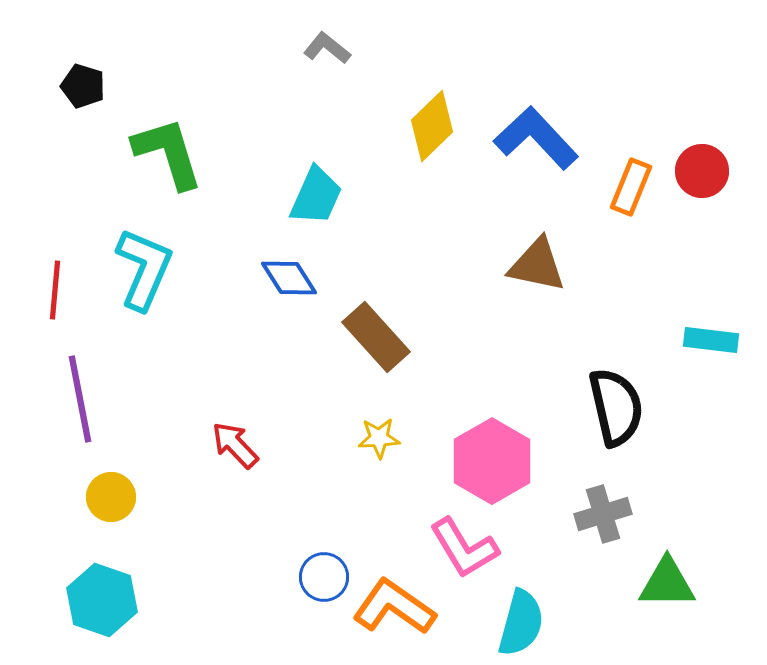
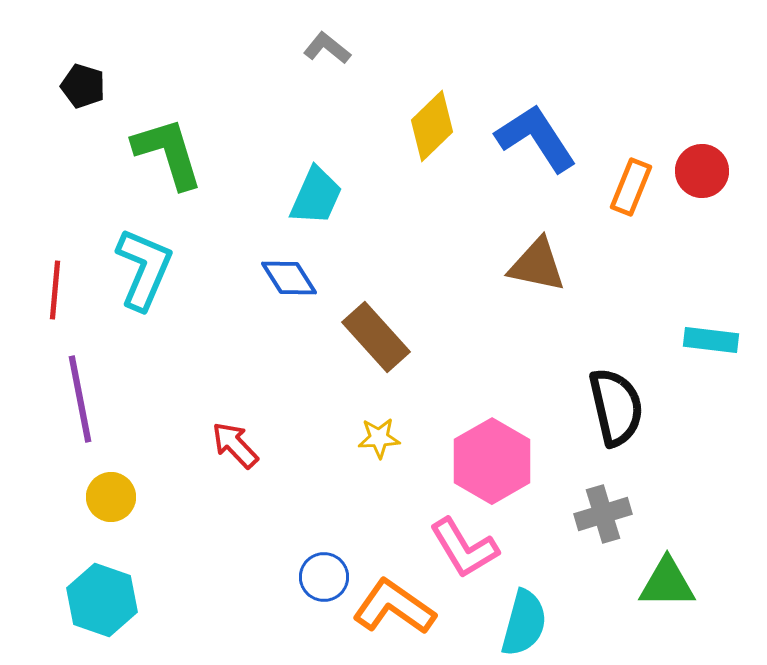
blue L-shape: rotated 10 degrees clockwise
cyan semicircle: moved 3 px right
